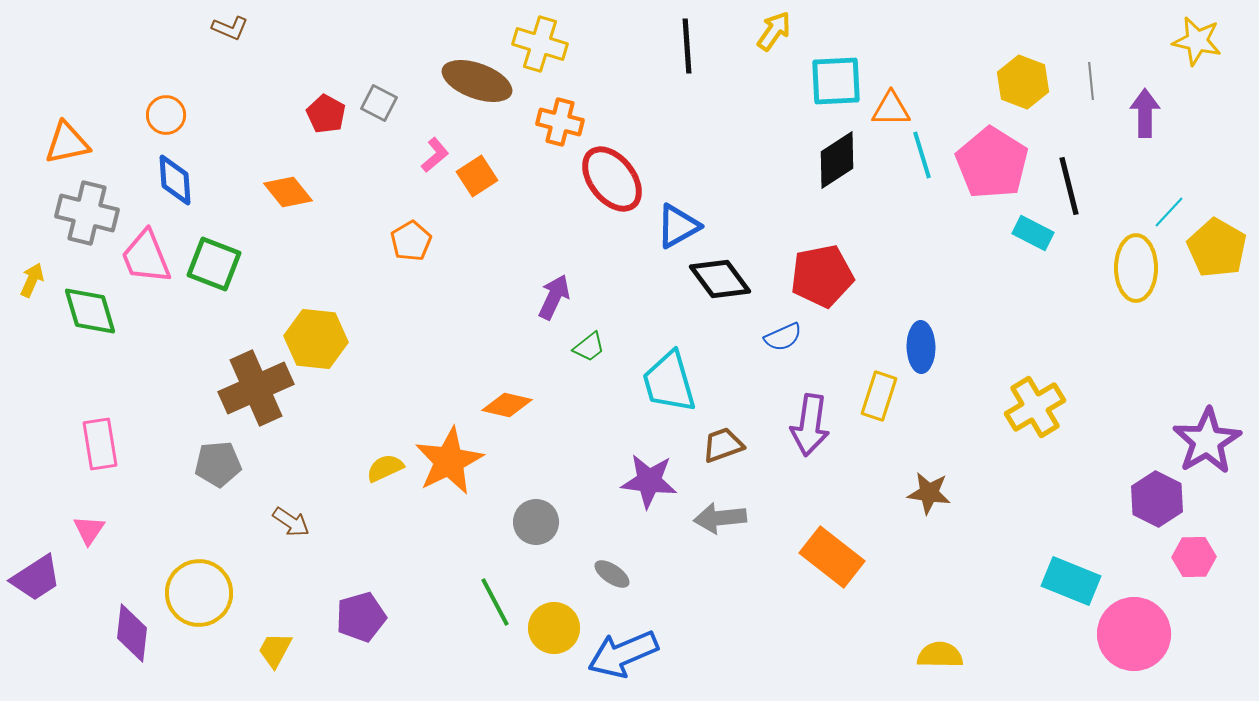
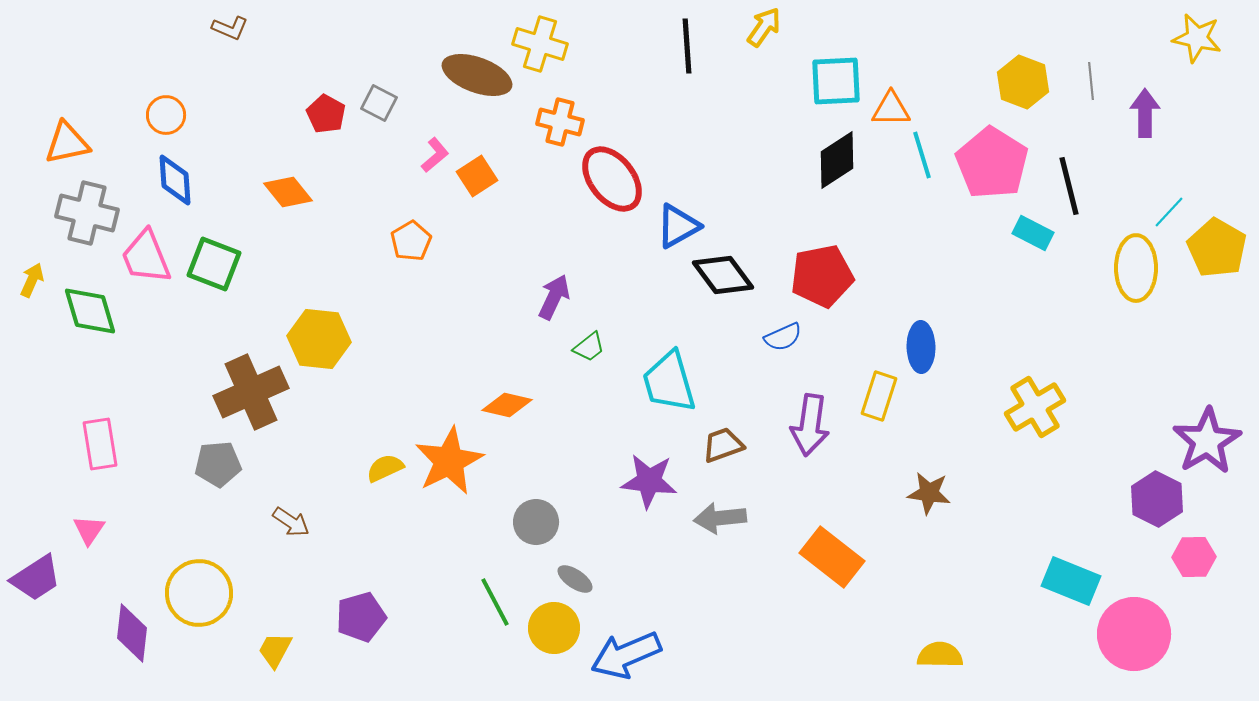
yellow arrow at (774, 31): moved 10 px left, 4 px up
yellow star at (1197, 41): moved 3 px up
brown ellipse at (477, 81): moved 6 px up
black diamond at (720, 279): moved 3 px right, 4 px up
yellow hexagon at (316, 339): moved 3 px right
brown cross at (256, 388): moved 5 px left, 4 px down
gray ellipse at (612, 574): moved 37 px left, 5 px down
blue arrow at (623, 654): moved 3 px right, 1 px down
